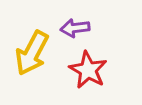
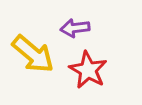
yellow arrow: moved 1 px right, 1 px down; rotated 78 degrees counterclockwise
